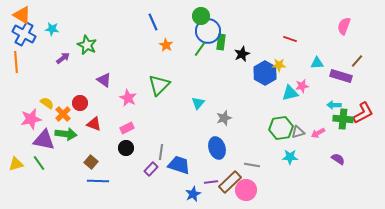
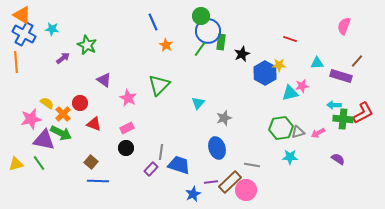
green arrow at (66, 134): moved 5 px left, 1 px up; rotated 20 degrees clockwise
